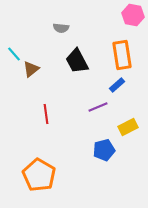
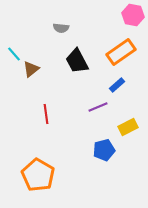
orange rectangle: moved 1 px left, 3 px up; rotated 64 degrees clockwise
orange pentagon: moved 1 px left
